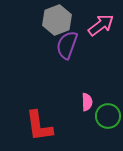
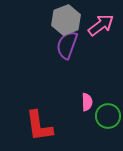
gray hexagon: moved 9 px right
